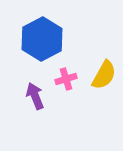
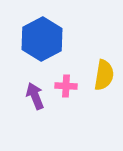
yellow semicircle: rotated 20 degrees counterclockwise
pink cross: moved 7 px down; rotated 20 degrees clockwise
